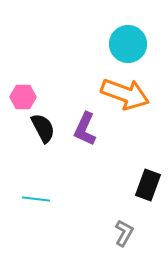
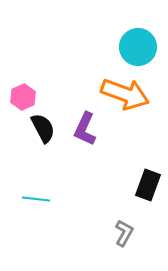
cyan circle: moved 10 px right, 3 px down
pink hexagon: rotated 25 degrees counterclockwise
